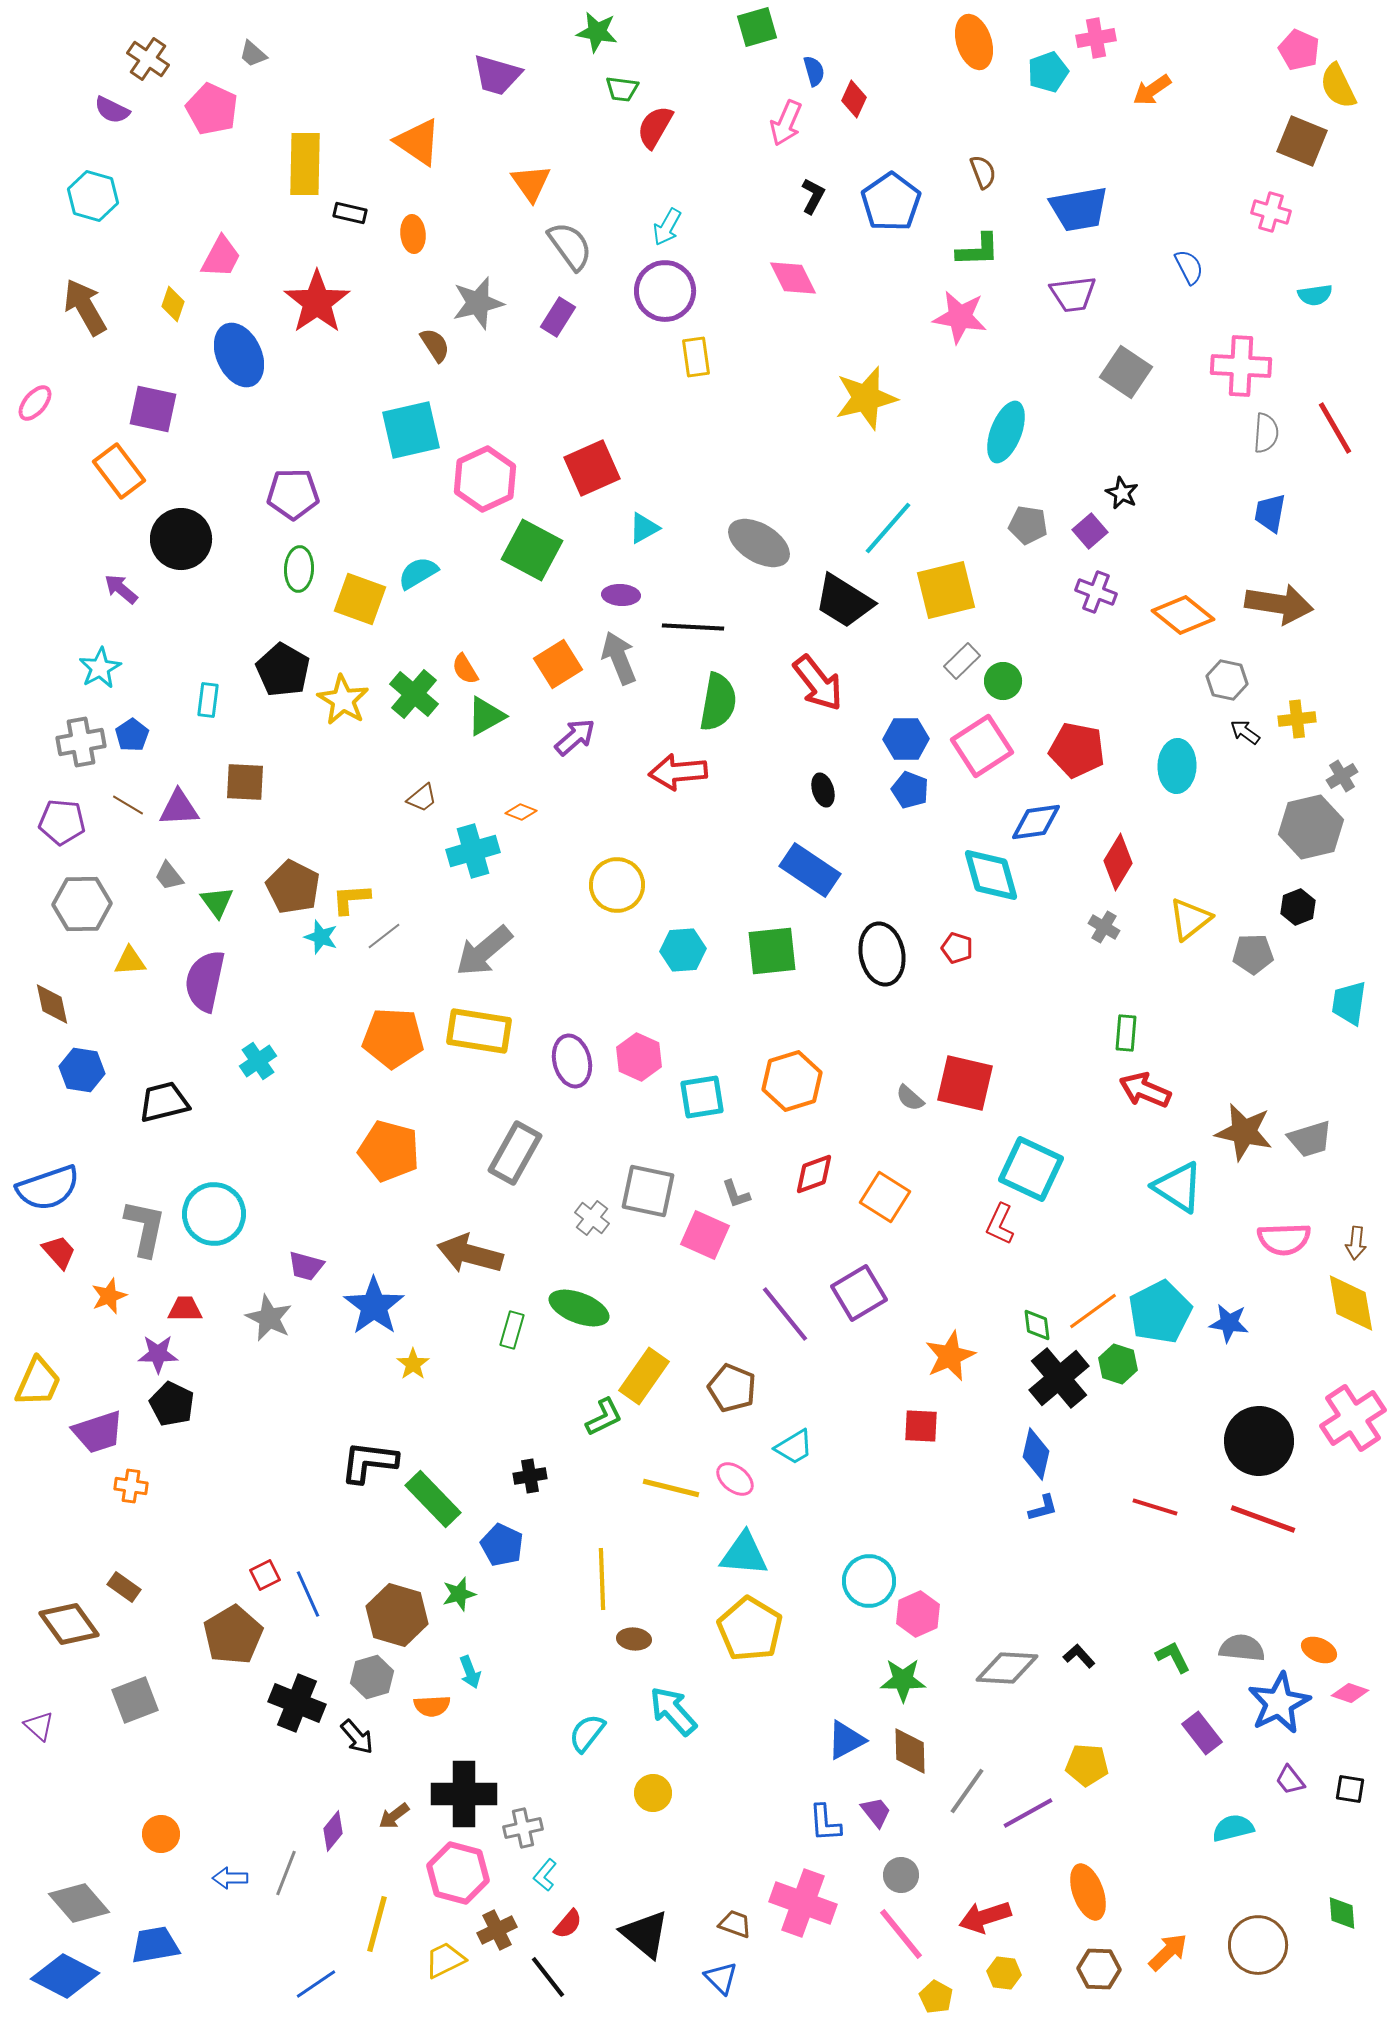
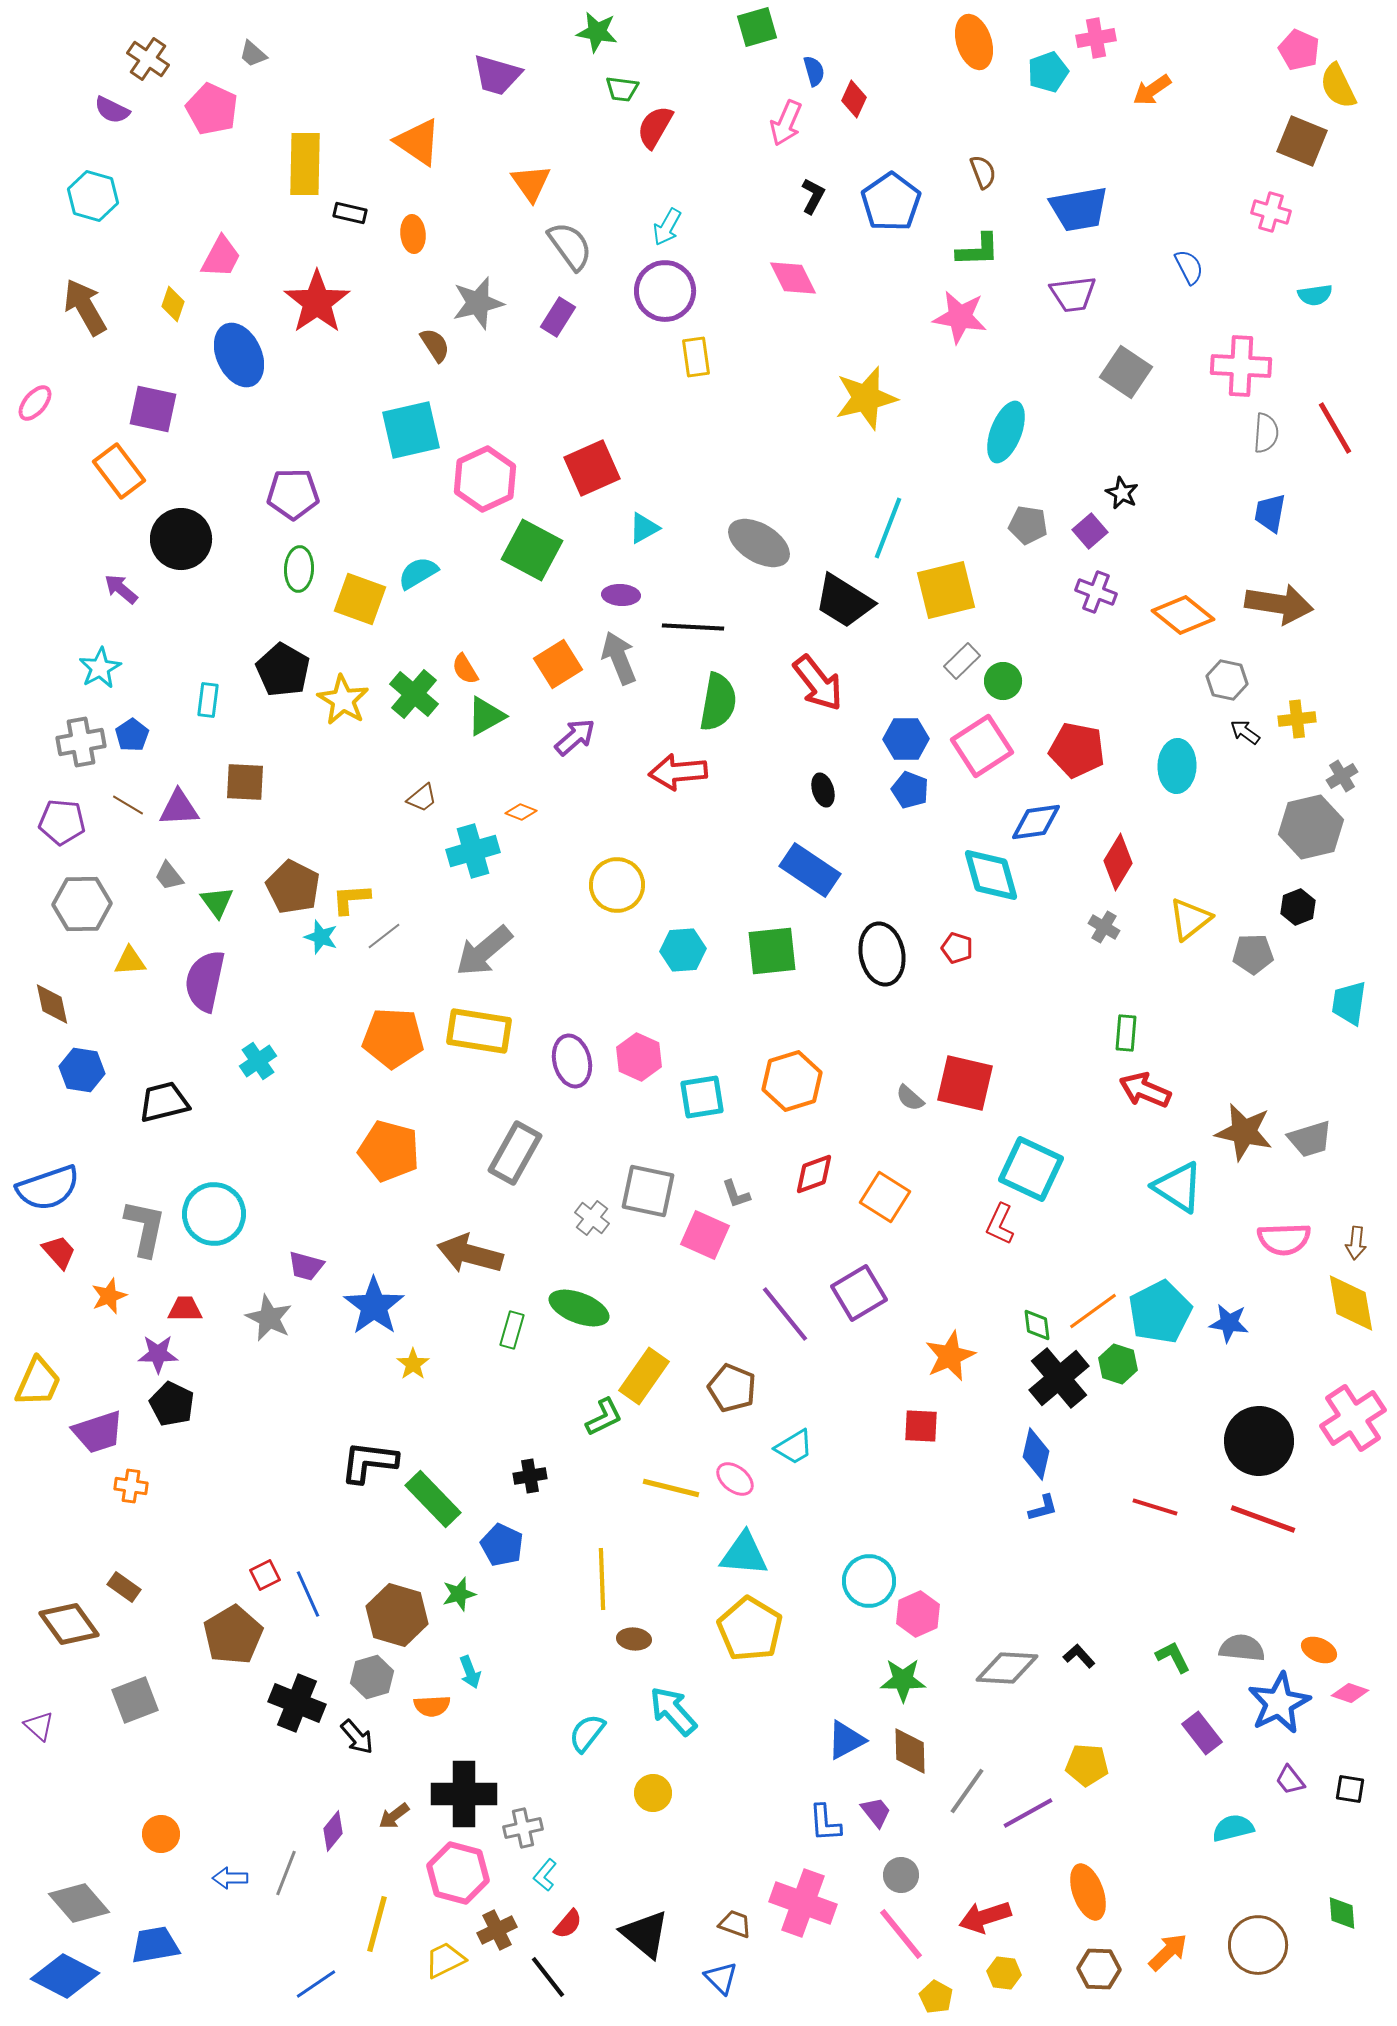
cyan line at (888, 528): rotated 20 degrees counterclockwise
